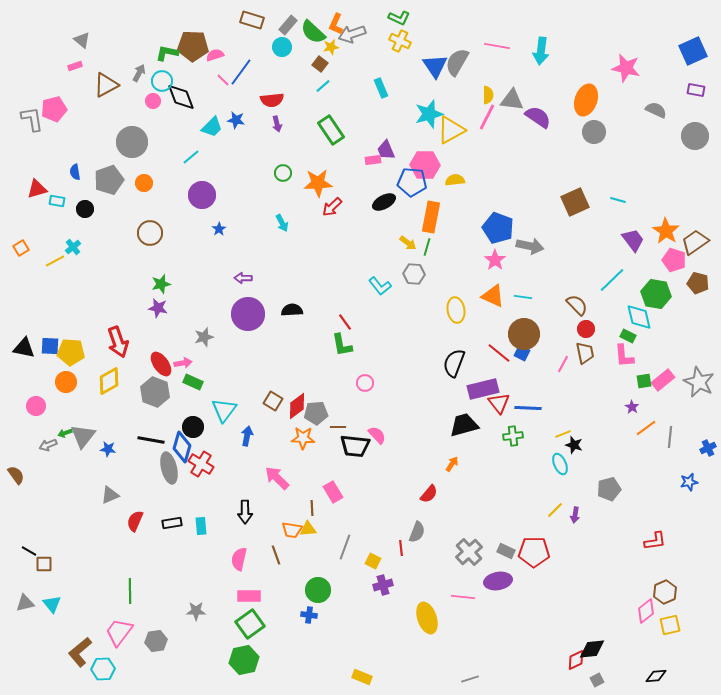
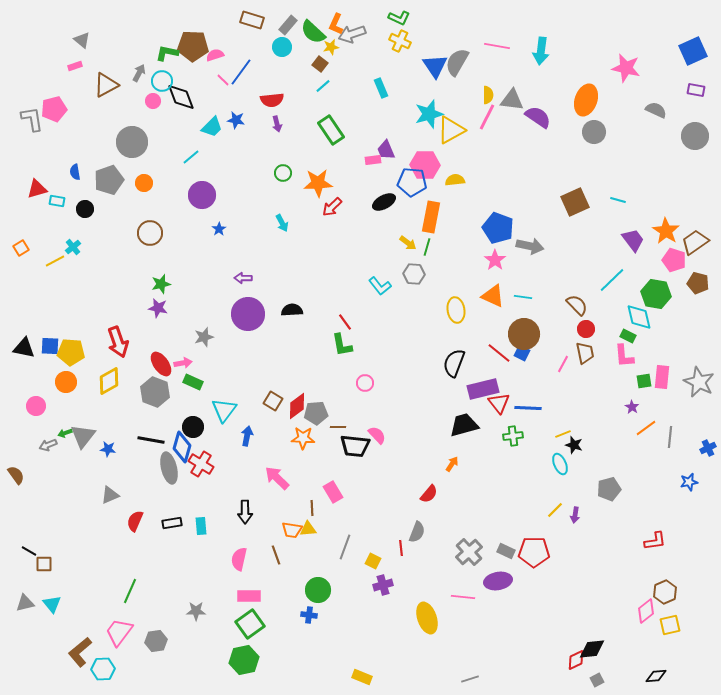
pink rectangle at (663, 380): moved 1 px left, 3 px up; rotated 45 degrees counterclockwise
green line at (130, 591): rotated 25 degrees clockwise
